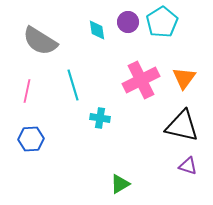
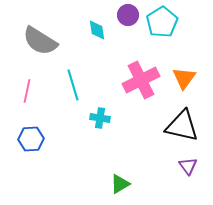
purple circle: moved 7 px up
purple triangle: rotated 36 degrees clockwise
